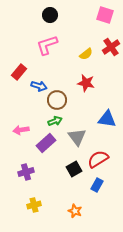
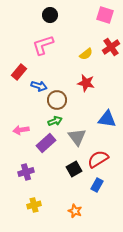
pink L-shape: moved 4 px left
